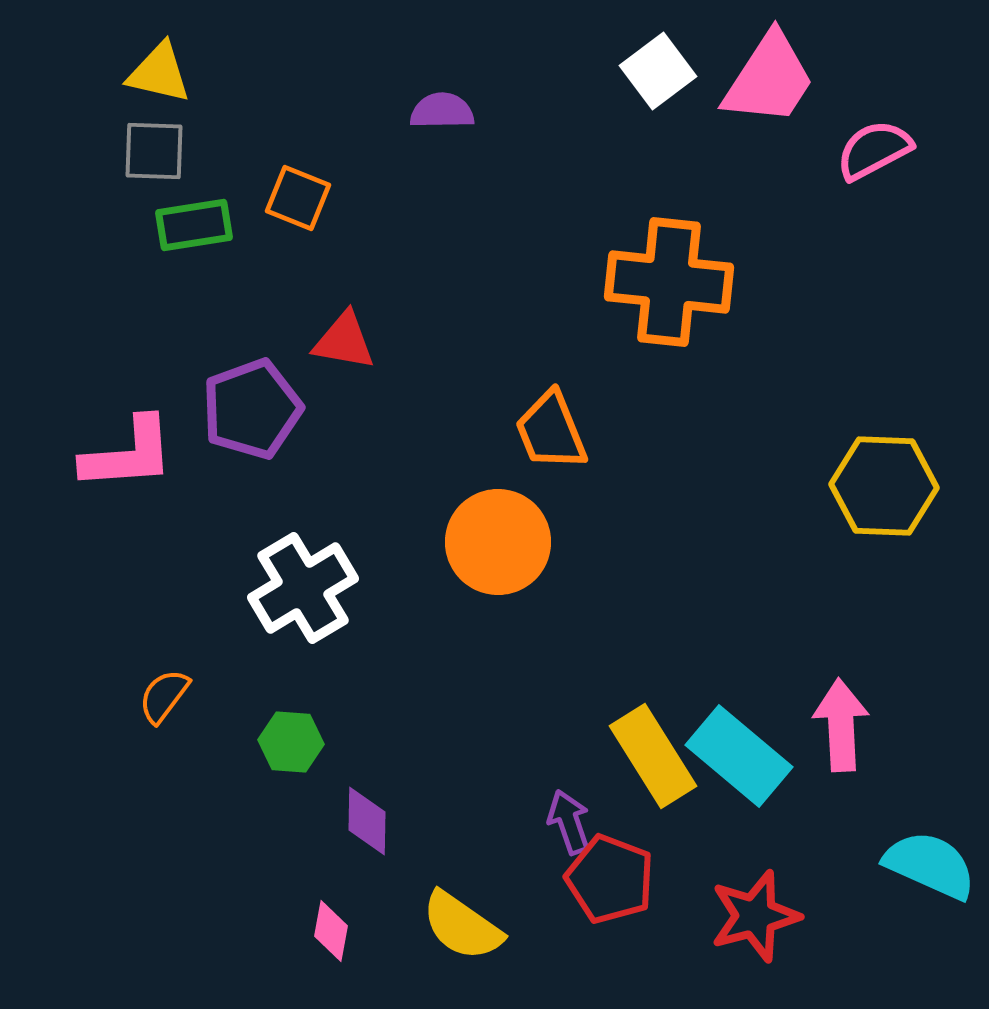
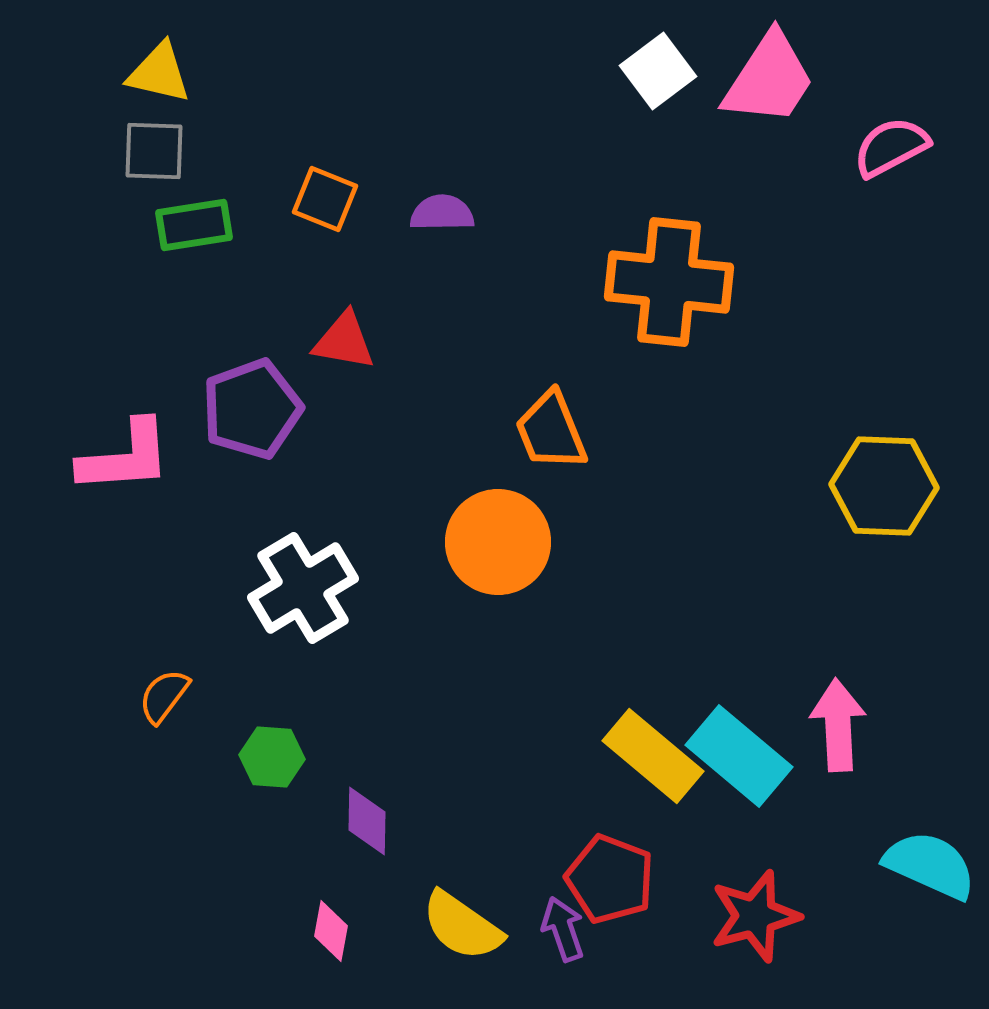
purple semicircle: moved 102 px down
pink semicircle: moved 17 px right, 3 px up
orange square: moved 27 px right, 1 px down
pink L-shape: moved 3 px left, 3 px down
pink arrow: moved 3 px left
green hexagon: moved 19 px left, 15 px down
yellow rectangle: rotated 18 degrees counterclockwise
purple arrow: moved 6 px left, 107 px down
